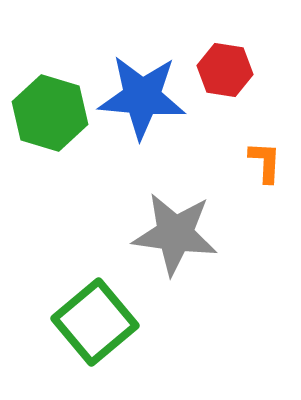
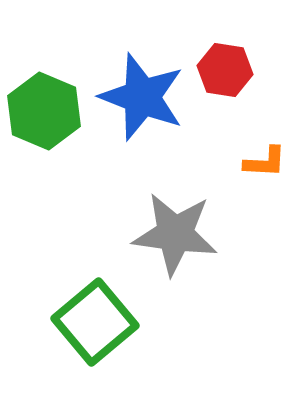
blue star: rotated 16 degrees clockwise
green hexagon: moved 6 px left, 2 px up; rotated 6 degrees clockwise
orange L-shape: rotated 90 degrees clockwise
